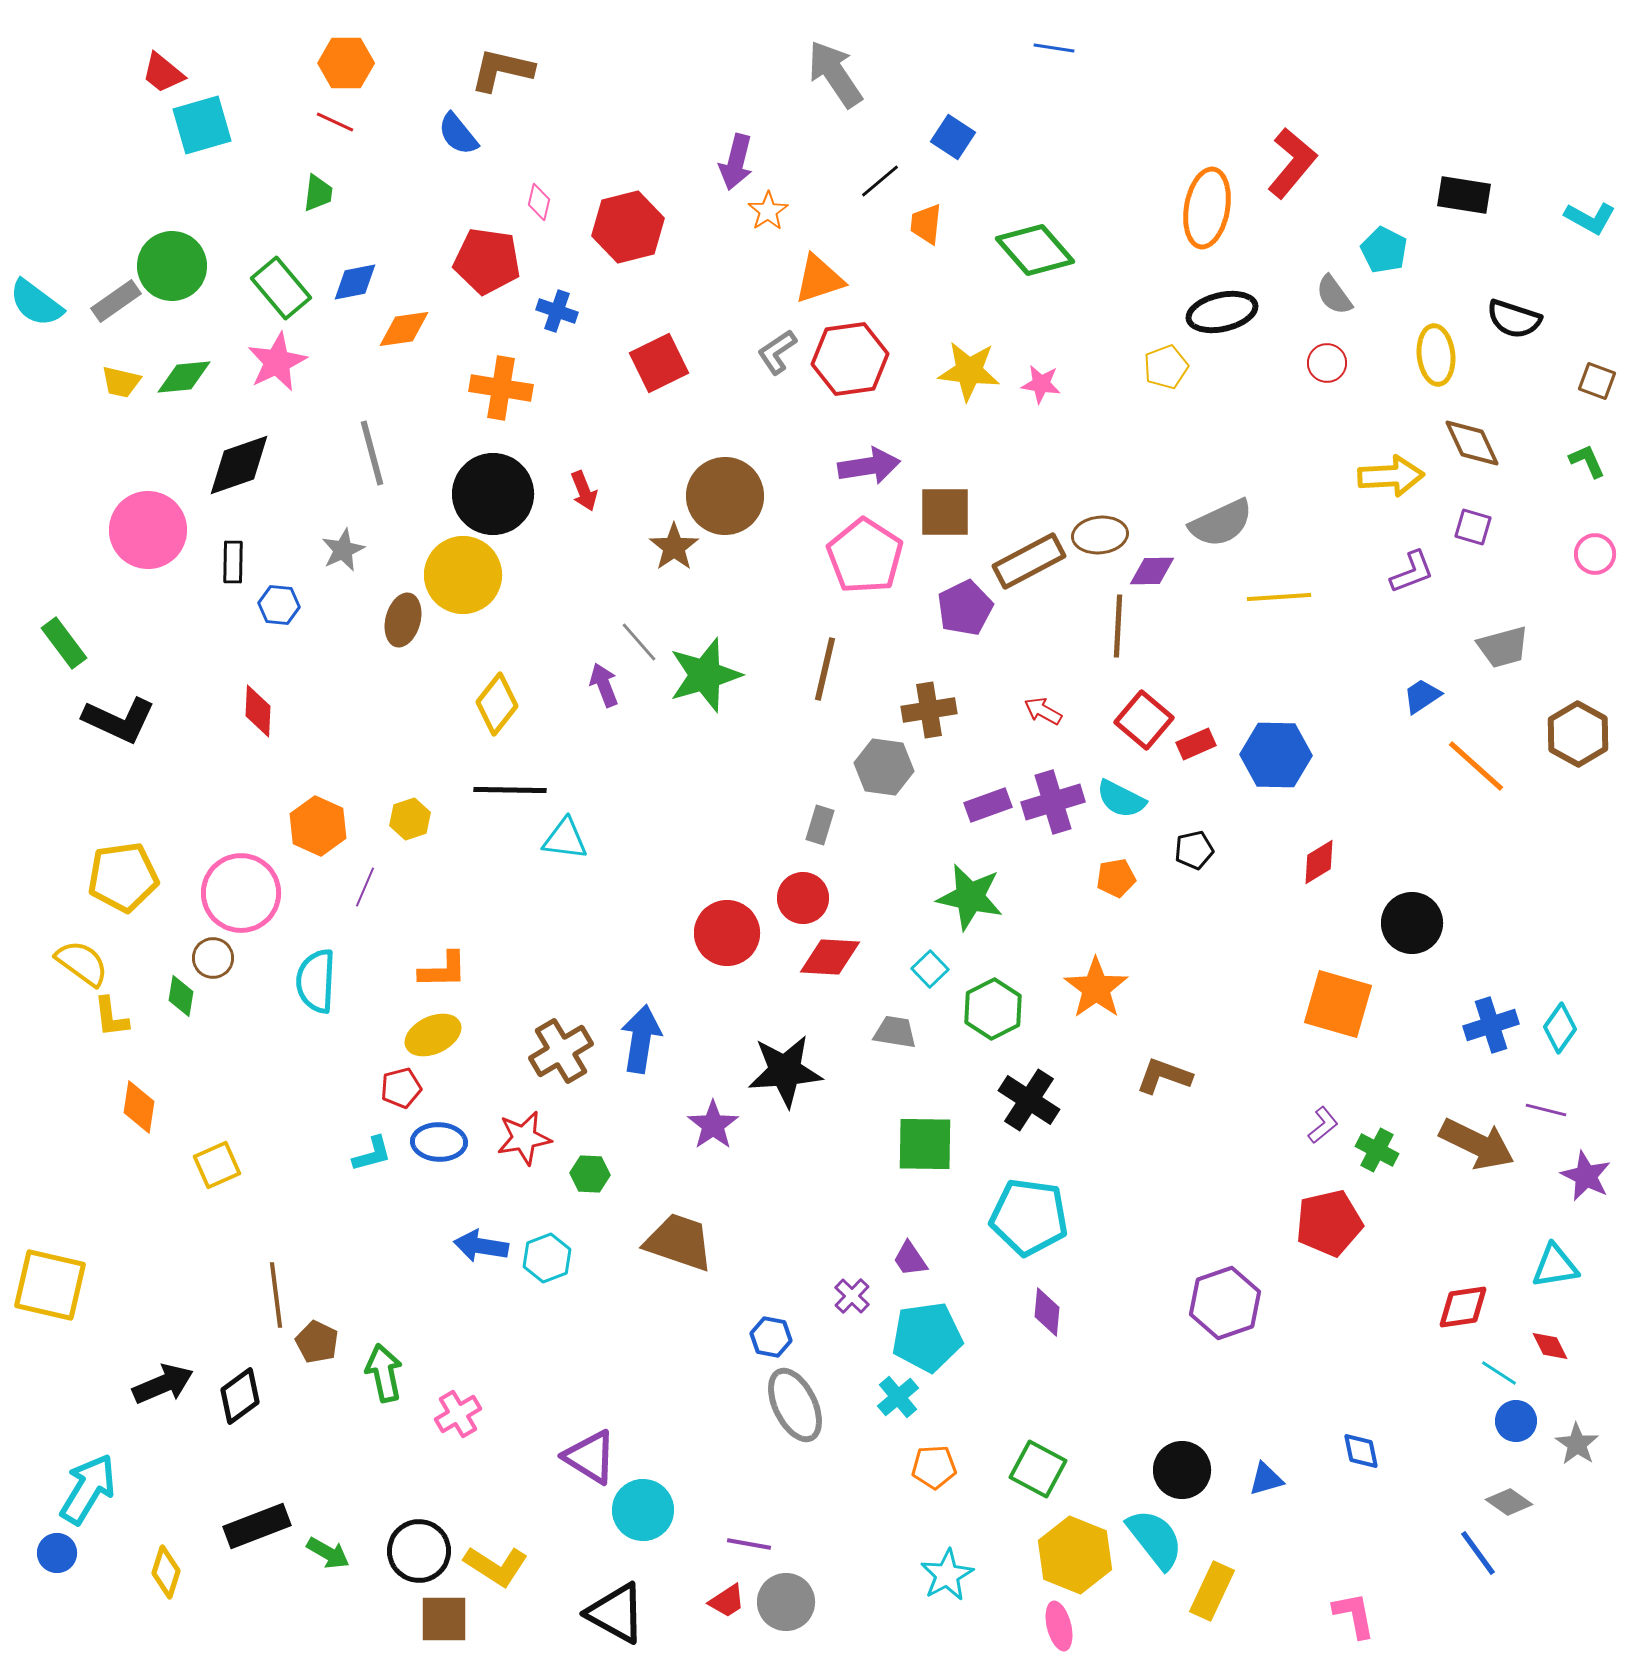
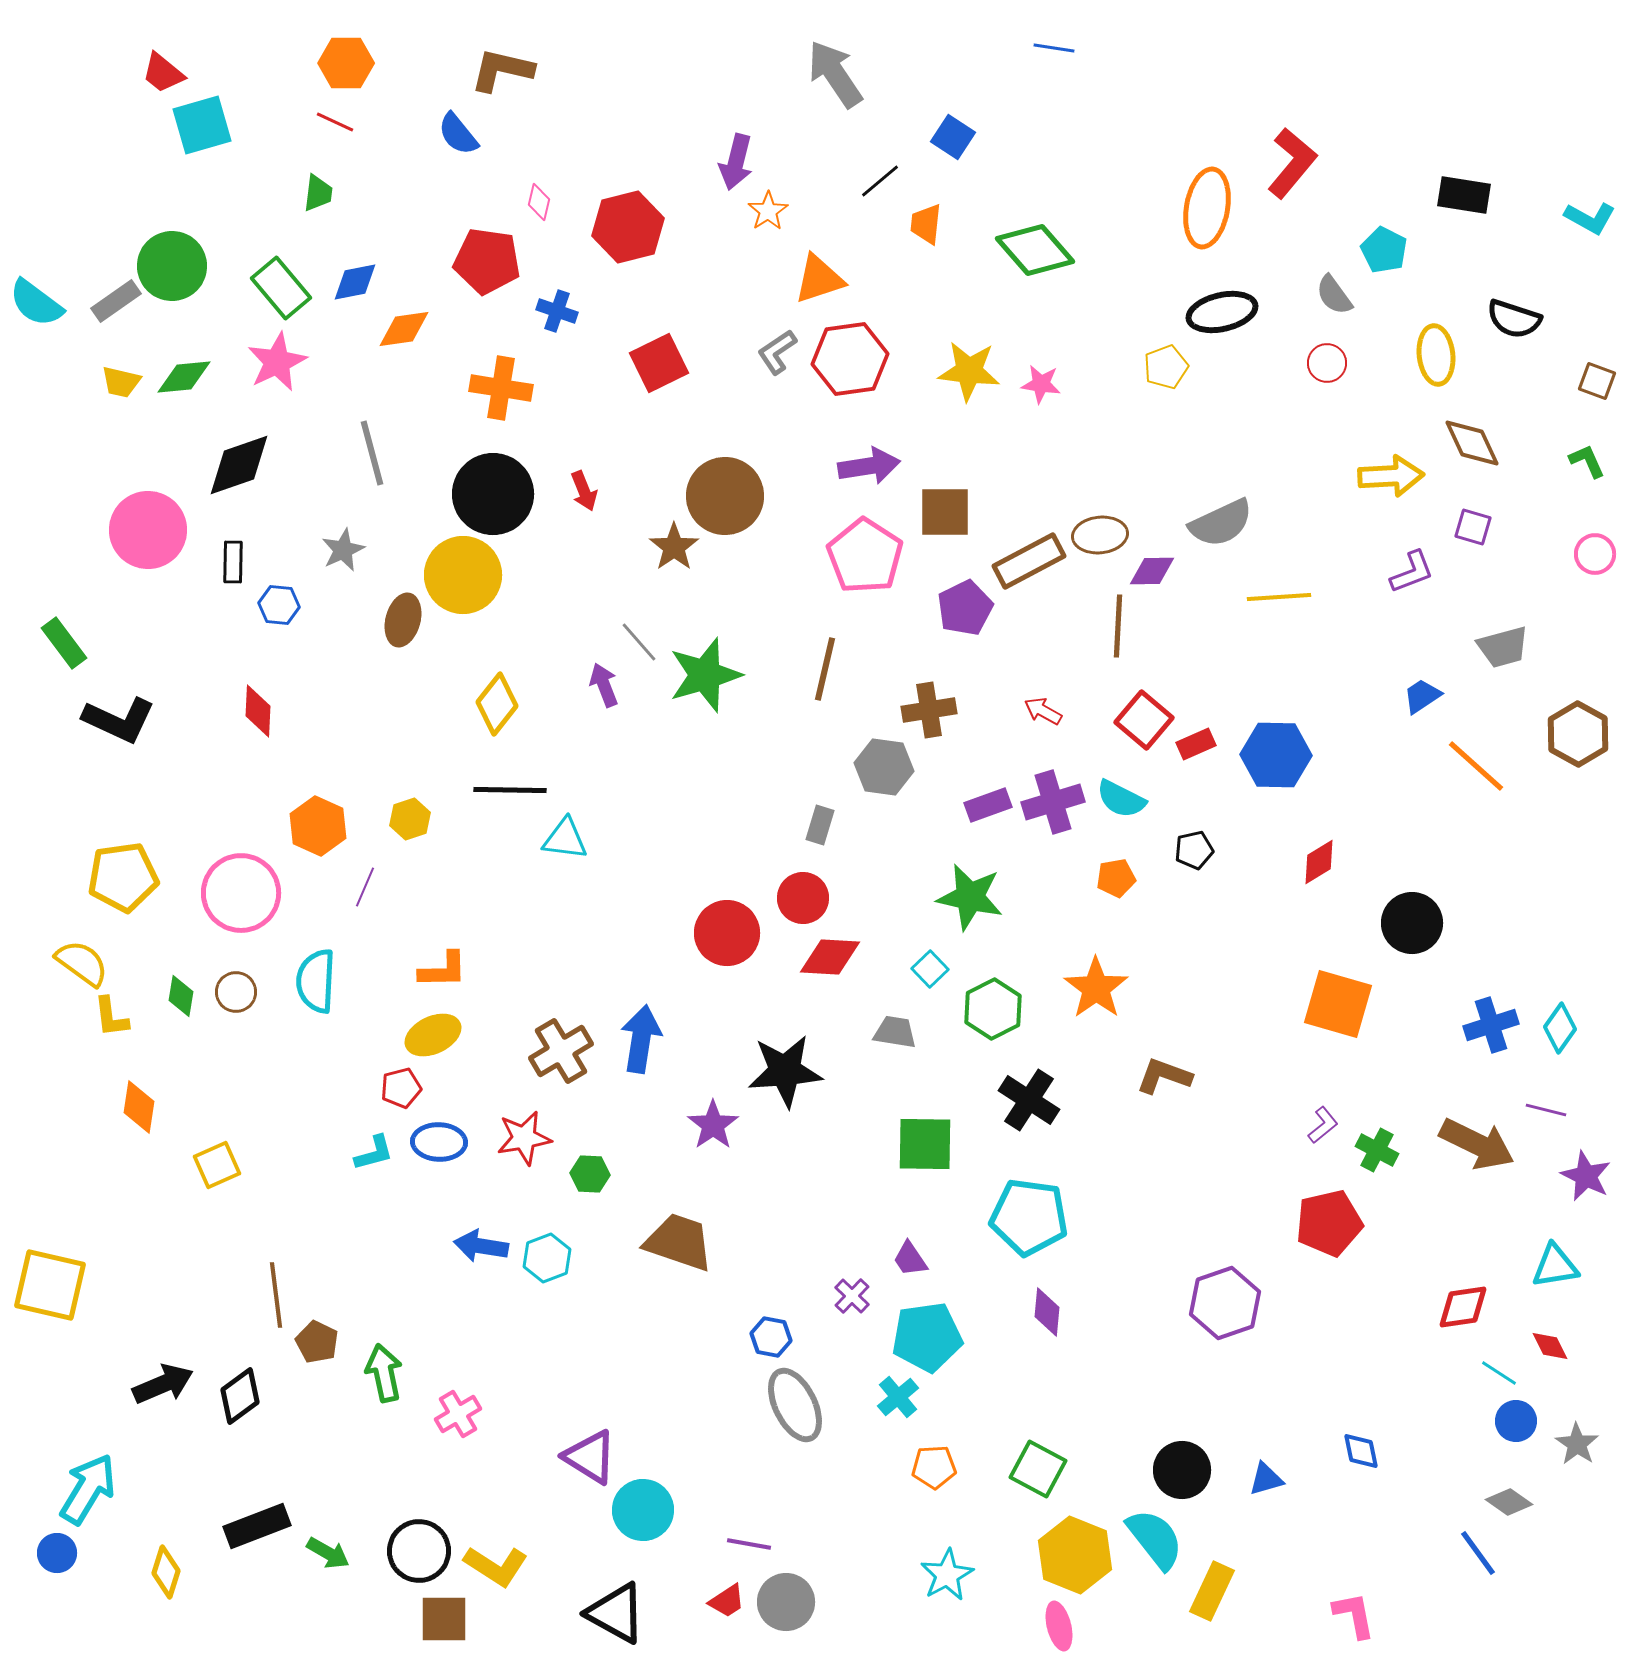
brown circle at (213, 958): moved 23 px right, 34 px down
cyan L-shape at (372, 1154): moved 2 px right, 1 px up
